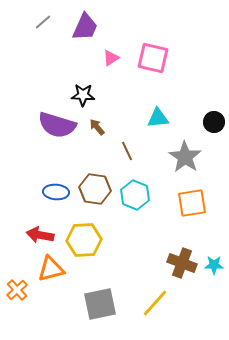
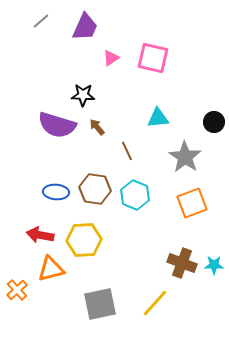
gray line: moved 2 px left, 1 px up
orange square: rotated 12 degrees counterclockwise
